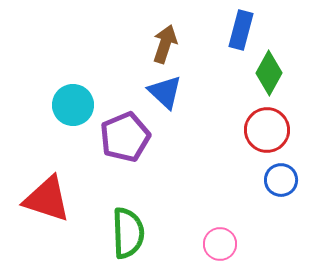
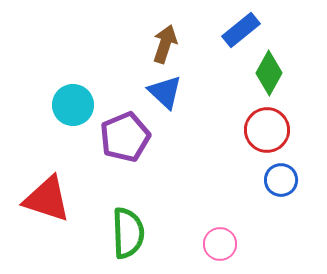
blue rectangle: rotated 36 degrees clockwise
